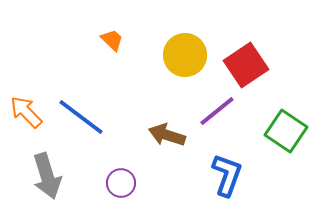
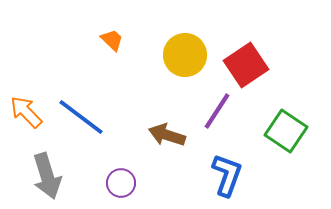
purple line: rotated 18 degrees counterclockwise
